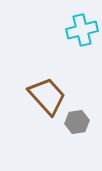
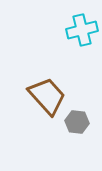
gray hexagon: rotated 15 degrees clockwise
